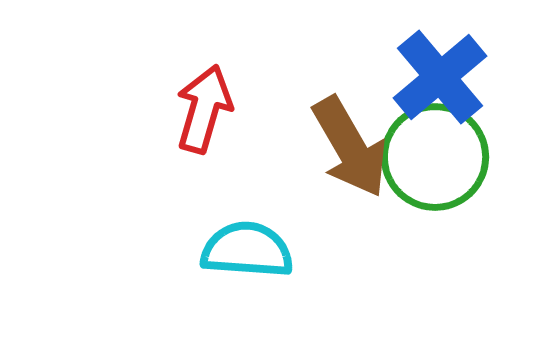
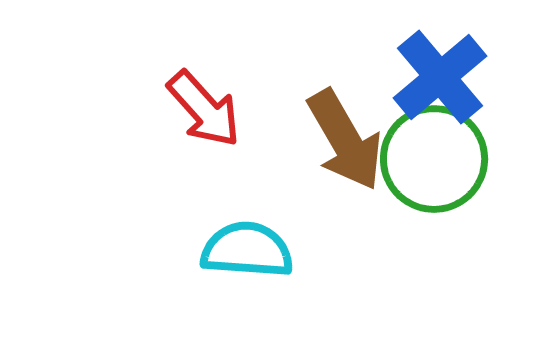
red arrow: rotated 122 degrees clockwise
brown arrow: moved 5 px left, 7 px up
green circle: moved 1 px left, 2 px down
